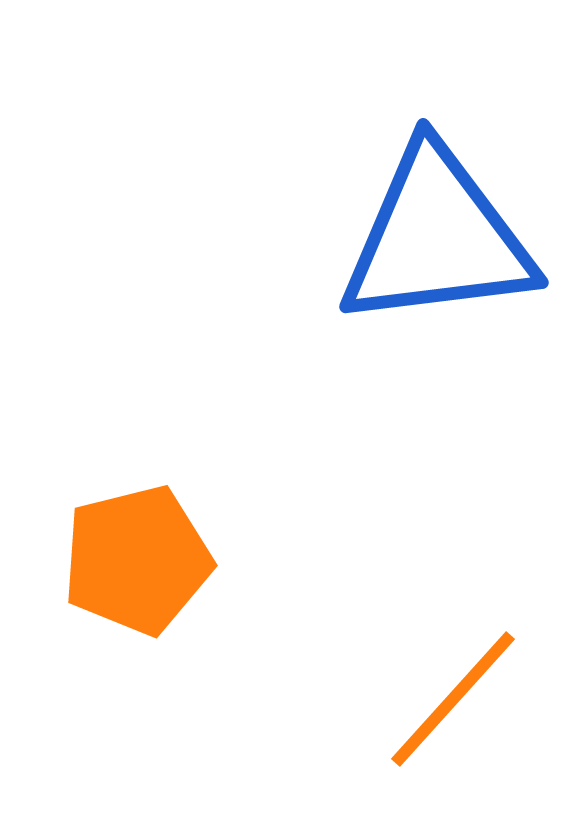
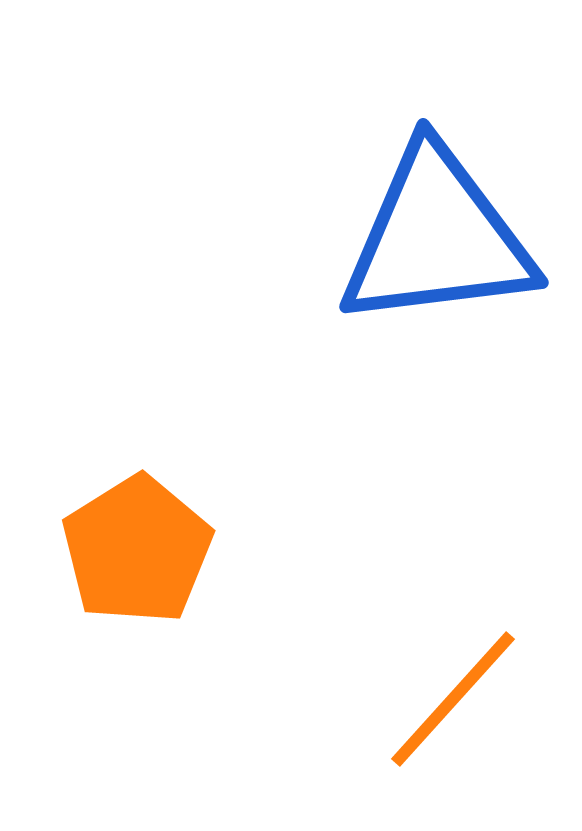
orange pentagon: moved 10 px up; rotated 18 degrees counterclockwise
